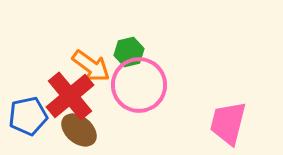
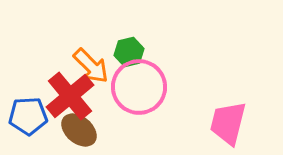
orange arrow: rotated 9 degrees clockwise
pink circle: moved 2 px down
blue pentagon: rotated 9 degrees clockwise
